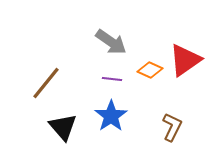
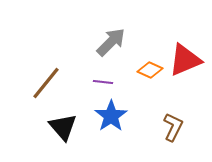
gray arrow: rotated 80 degrees counterclockwise
red triangle: rotated 12 degrees clockwise
purple line: moved 9 px left, 3 px down
brown L-shape: moved 1 px right
